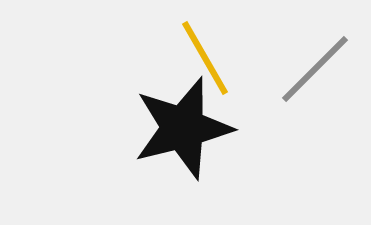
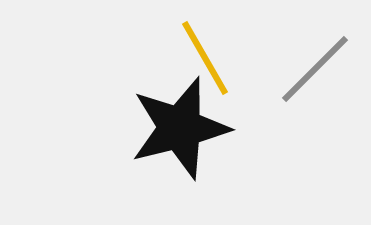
black star: moved 3 px left
